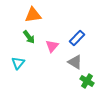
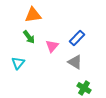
green cross: moved 3 px left, 7 px down
